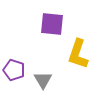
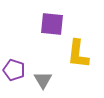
yellow L-shape: rotated 12 degrees counterclockwise
